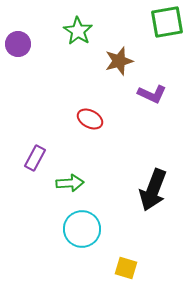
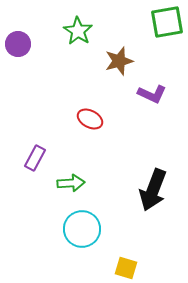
green arrow: moved 1 px right
